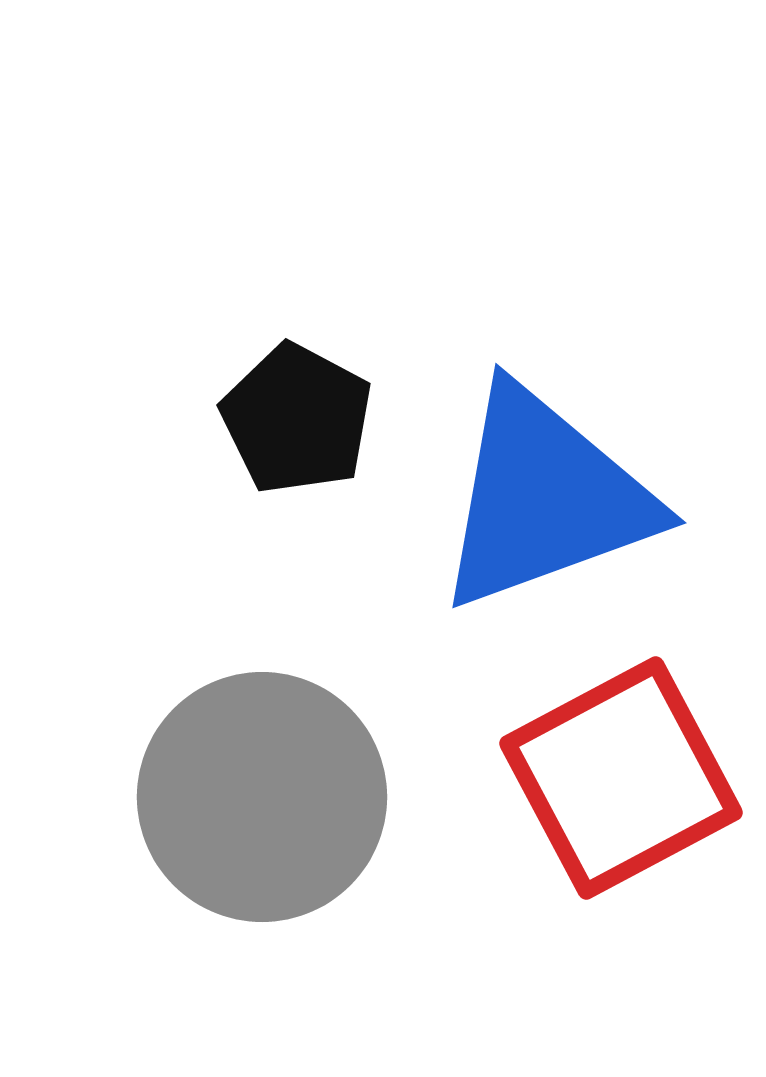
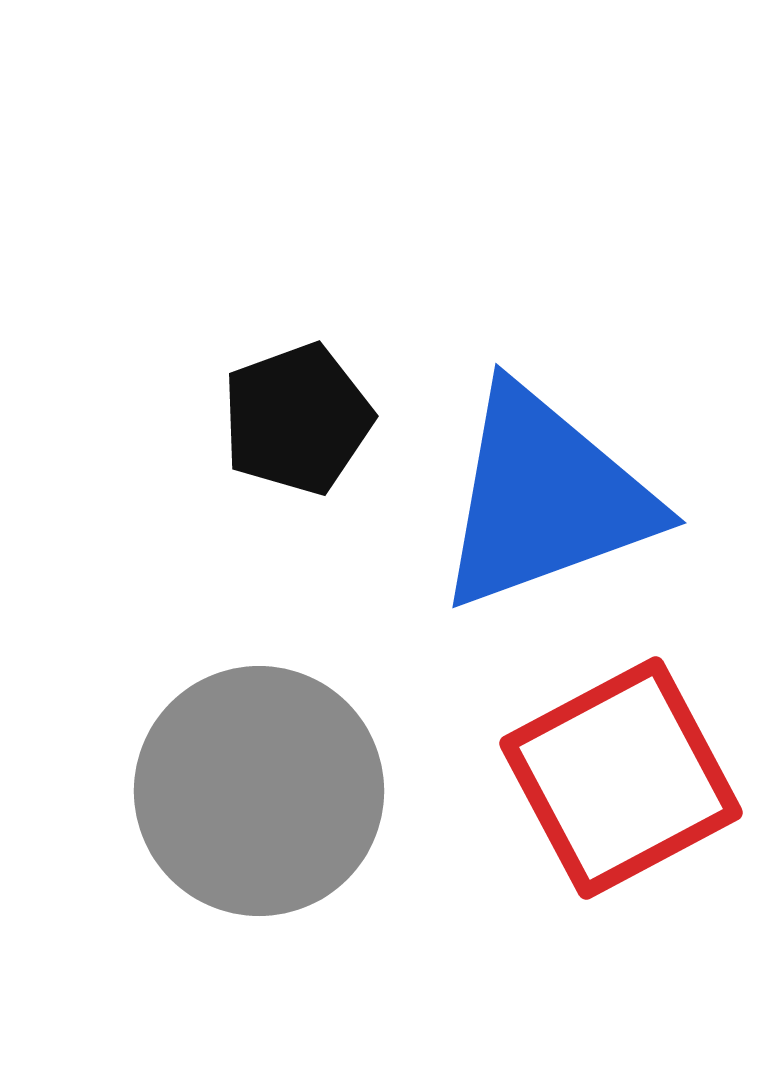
black pentagon: rotated 24 degrees clockwise
gray circle: moved 3 px left, 6 px up
